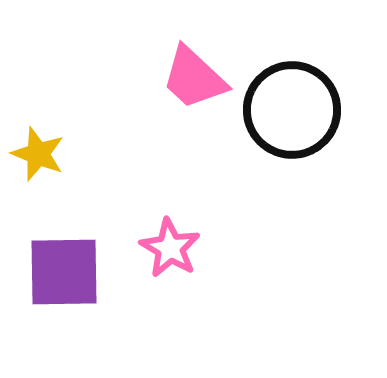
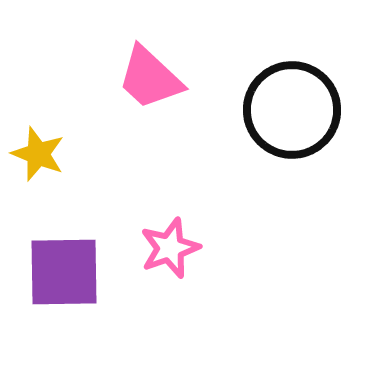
pink trapezoid: moved 44 px left
pink star: rotated 22 degrees clockwise
